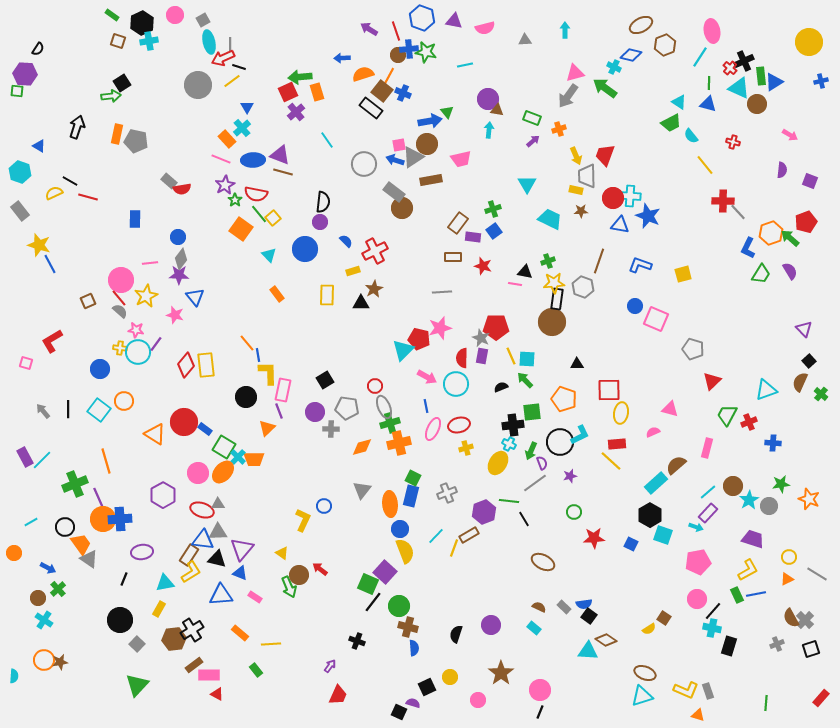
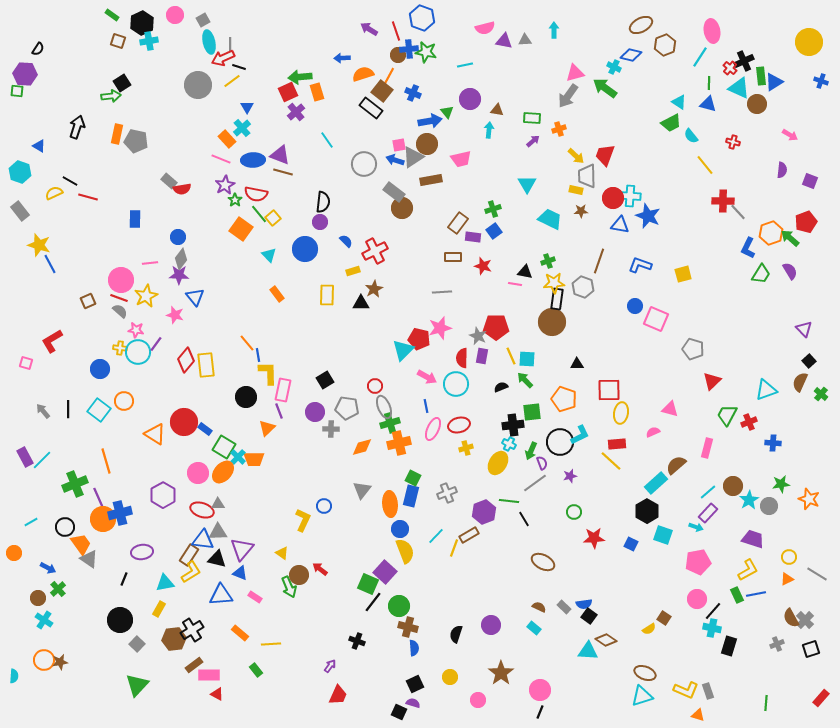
purple triangle at (454, 21): moved 50 px right, 20 px down
cyan arrow at (565, 30): moved 11 px left
blue cross at (821, 81): rotated 32 degrees clockwise
blue cross at (403, 93): moved 10 px right
purple circle at (488, 99): moved 18 px left
green rectangle at (532, 118): rotated 18 degrees counterclockwise
yellow arrow at (576, 156): rotated 24 degrees counterclockwise
red line at (119, 298): rotated 30 degrees counterclockwise
gray star at (481, 338): moved 3 px left, 2 px up
red diamond at (186, 365): moved 5 px up
black hexagon at (650, 515): moved 3 px left, 4 px up
blue cross at (120, 519): moved 6 px up; rotated 10 degrees counterclockwise
black square at (427, 687): moved 12 px left, 3 px up
